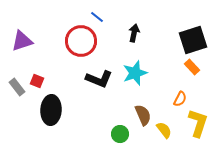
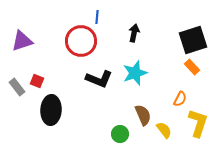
blue line: rotated 56 degrees clockwise
